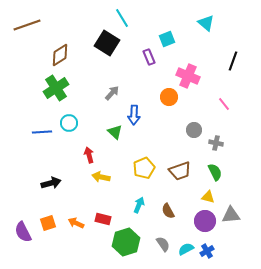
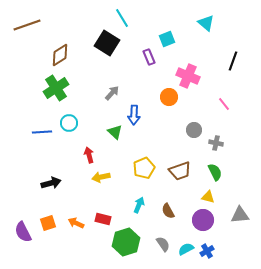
yellow arrow: rotated 24 degrees counterclockwise
gray triangle: moved 9 px right
purple circle: moved 2 px left, 1 px up
